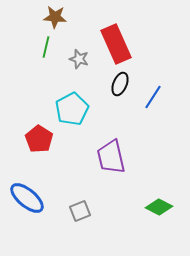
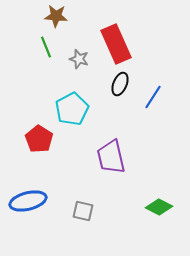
brown star: moved 1 px right, 1 px up
green line: rotated 35 degrees counterclockwise
blue ellipse: moved 1 px right, 3 px down; rotated 54 degrees counterclockwise
gray square: moved 3 px right; rotated 35 degrees clockwise
